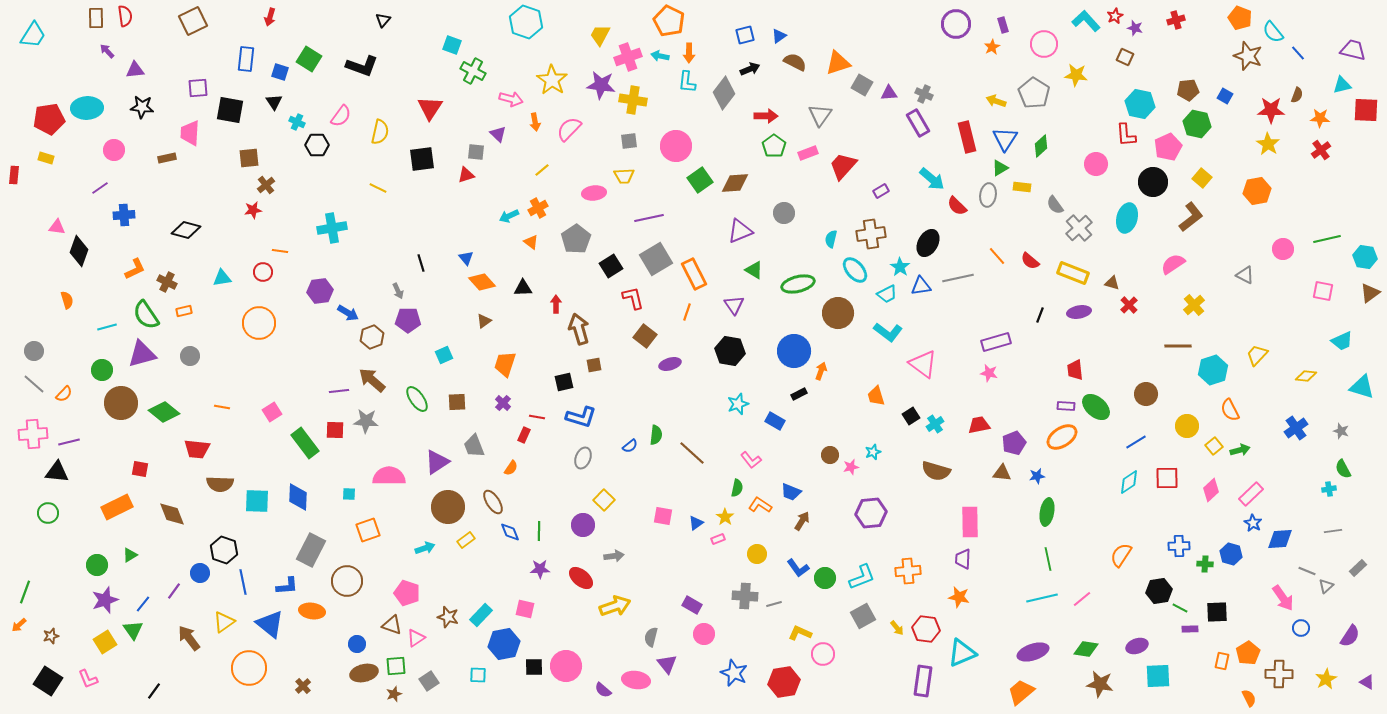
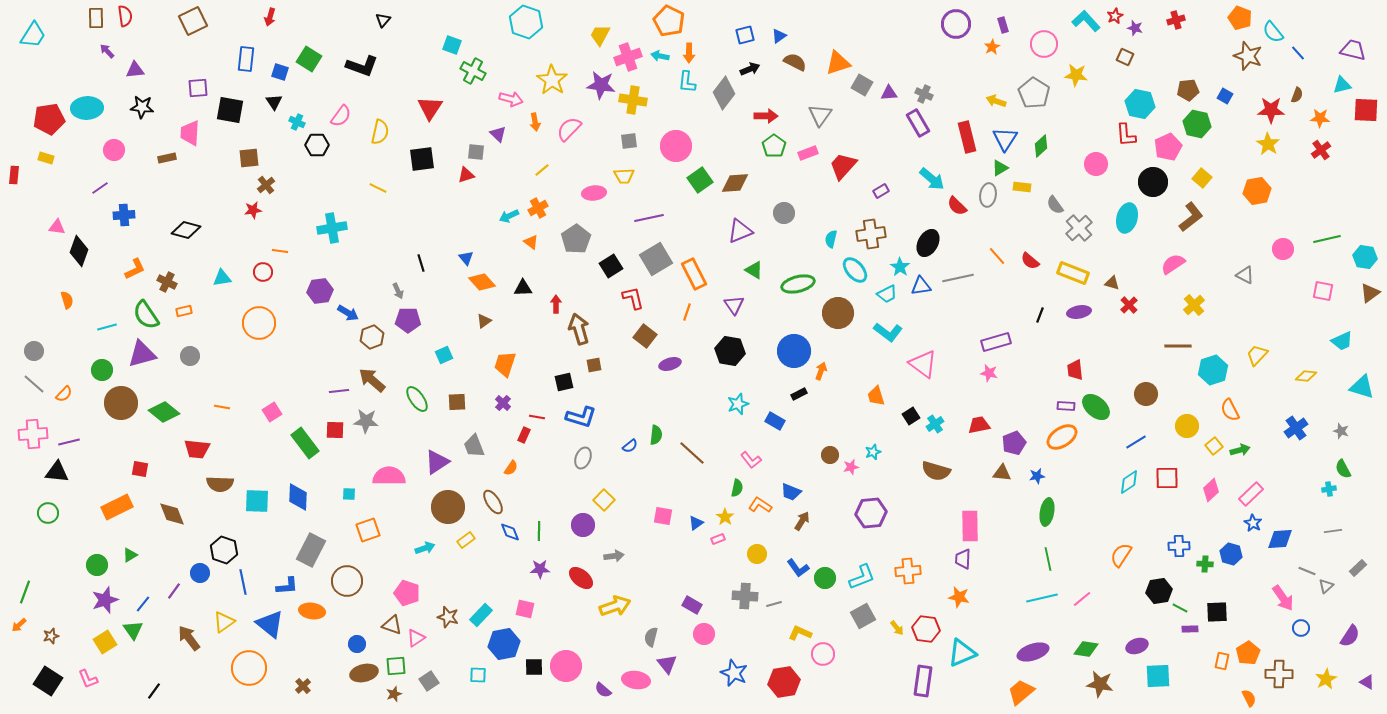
pink rectangle at (970, 522): moved 4 px down
